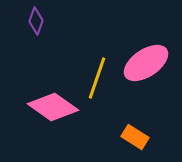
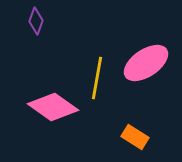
yellow line: rotated 9 degrees counterclockwise
